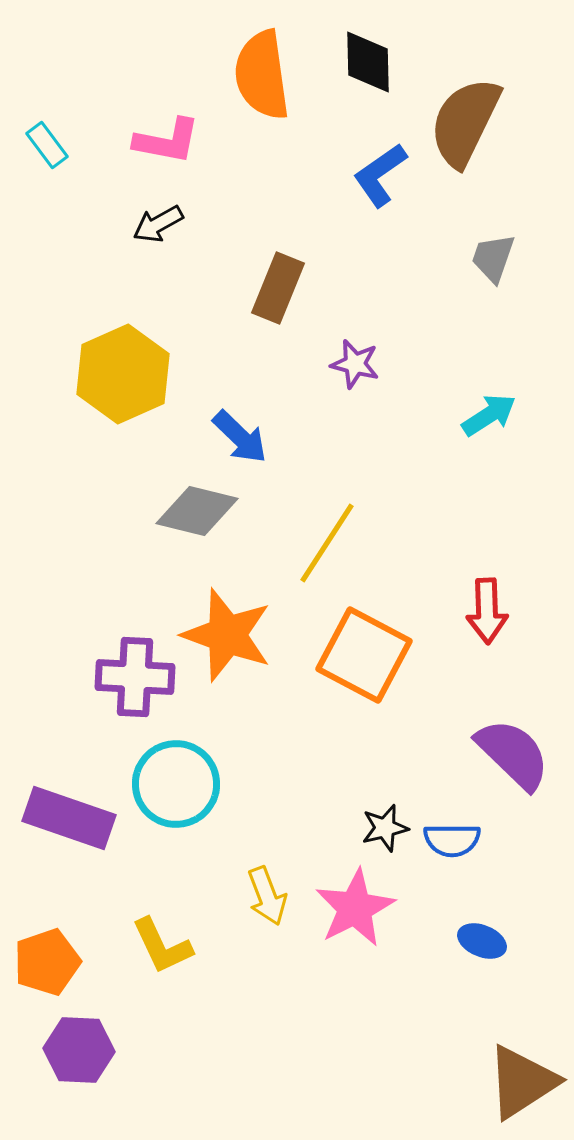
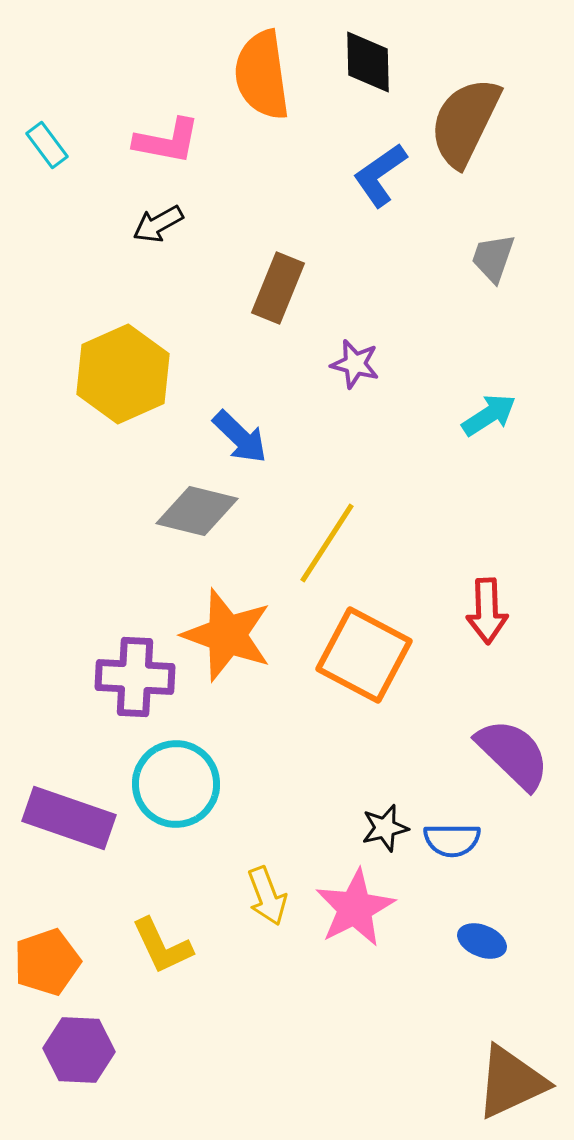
brown triangle: moved 11 px left; rotated 8 degrees clockwise
